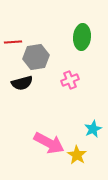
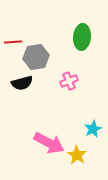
pink cross: moved 1 px left, 1 px down
